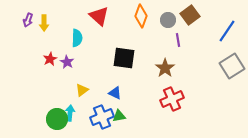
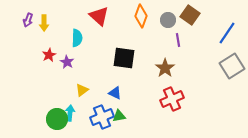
brown square: rotated 18 degrees counterclockwise
blue line: moved 2 px down
red star: moved 1 px left, 4 px up
